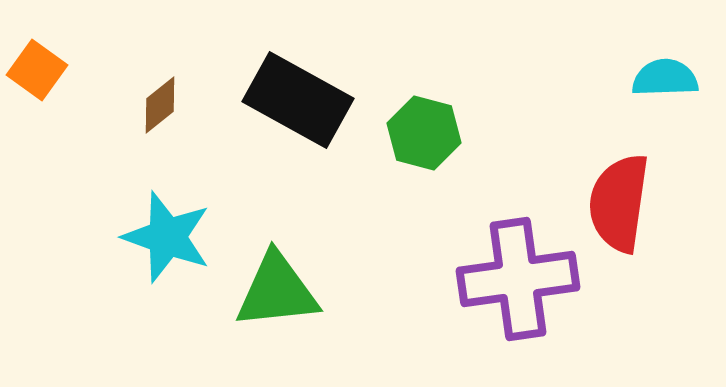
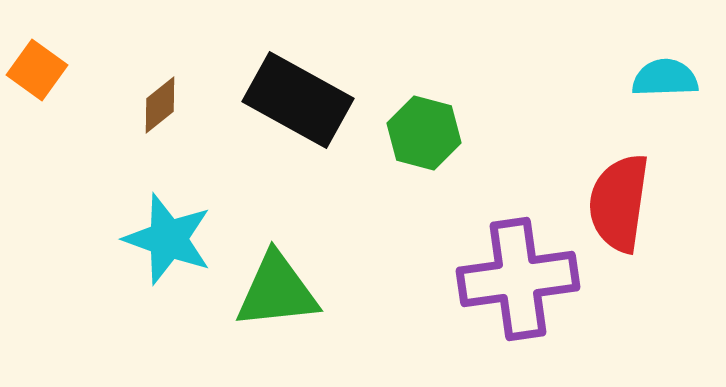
cyan star: moved 1 px right, 2 px down
